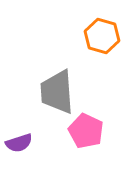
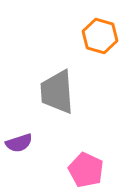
orange hexagon: moved 2 px left
pink pentagon: moved 39 px down
